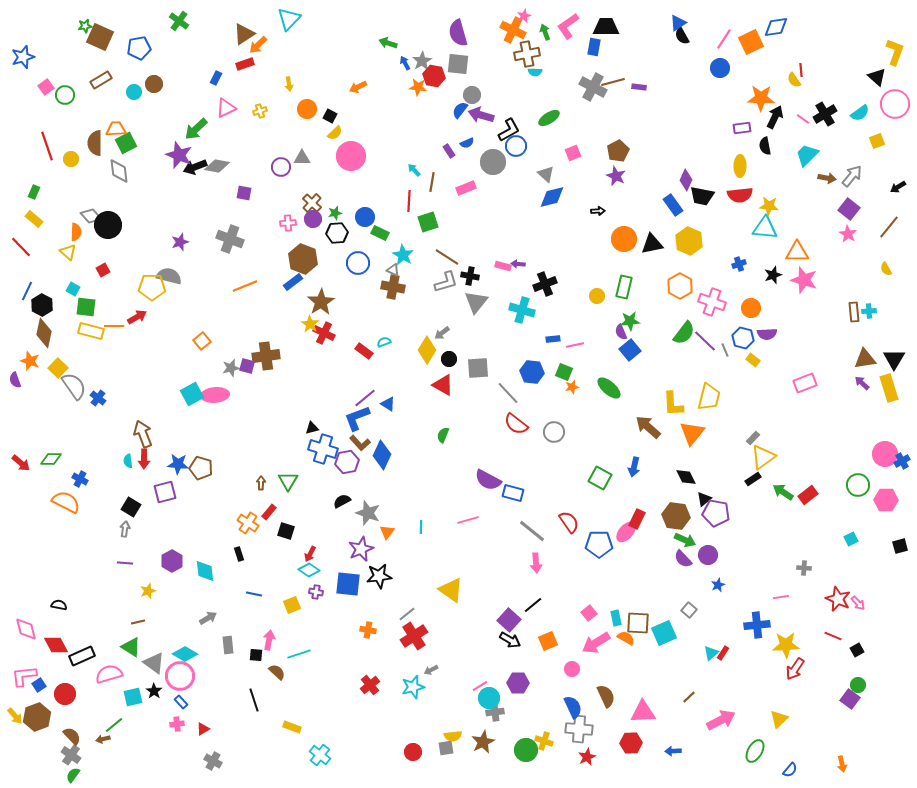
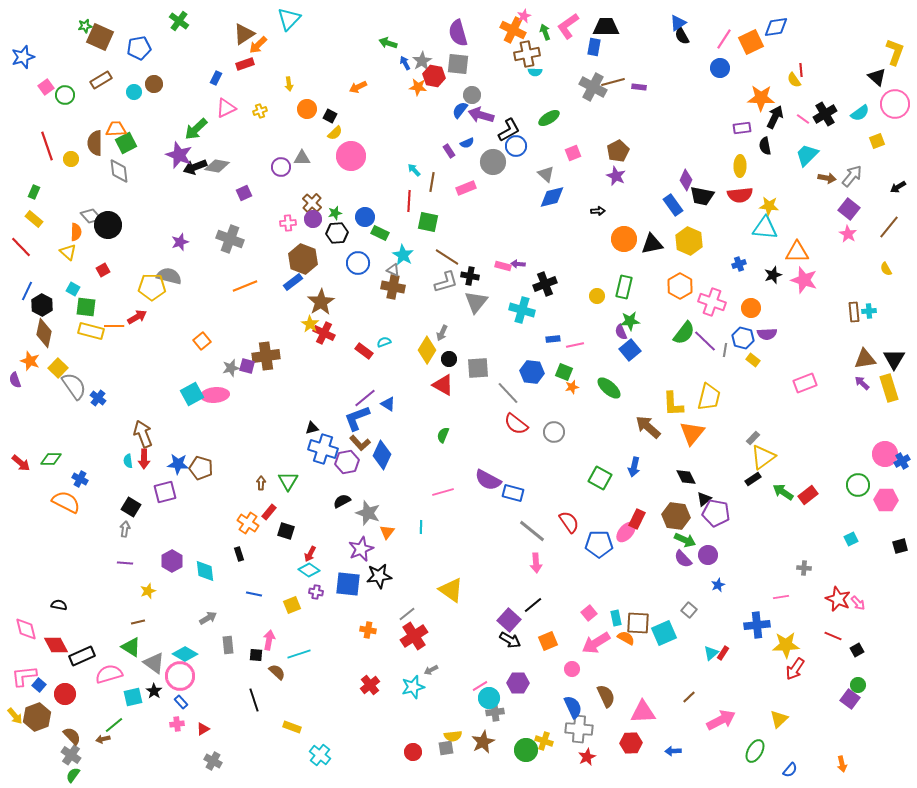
purple square at (244, 193): rotated 35 degrees counterclockwise
green square at (428, 222): rotated 30 degrees clockwise
gray arrow at (442, 333): rotated 28 degrees counterclockwise
gray line at (725, 350): rotated 32 degrees clockwise
pink line at (468, 520): moved 25 px left, 28 px up
blue square at (39, 685): rotated 16 degrees counterclockwise
